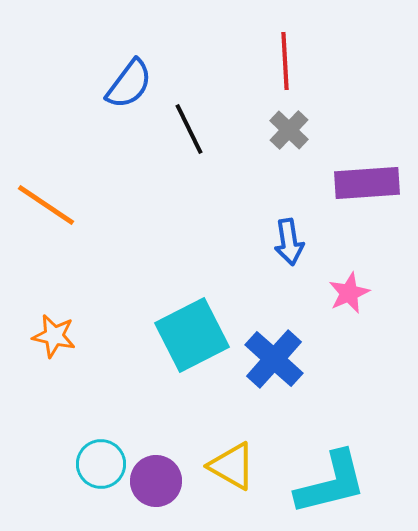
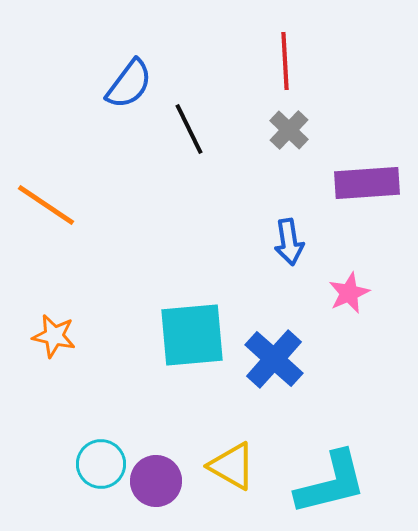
cyan square: rotated 22 degrees clockwise
